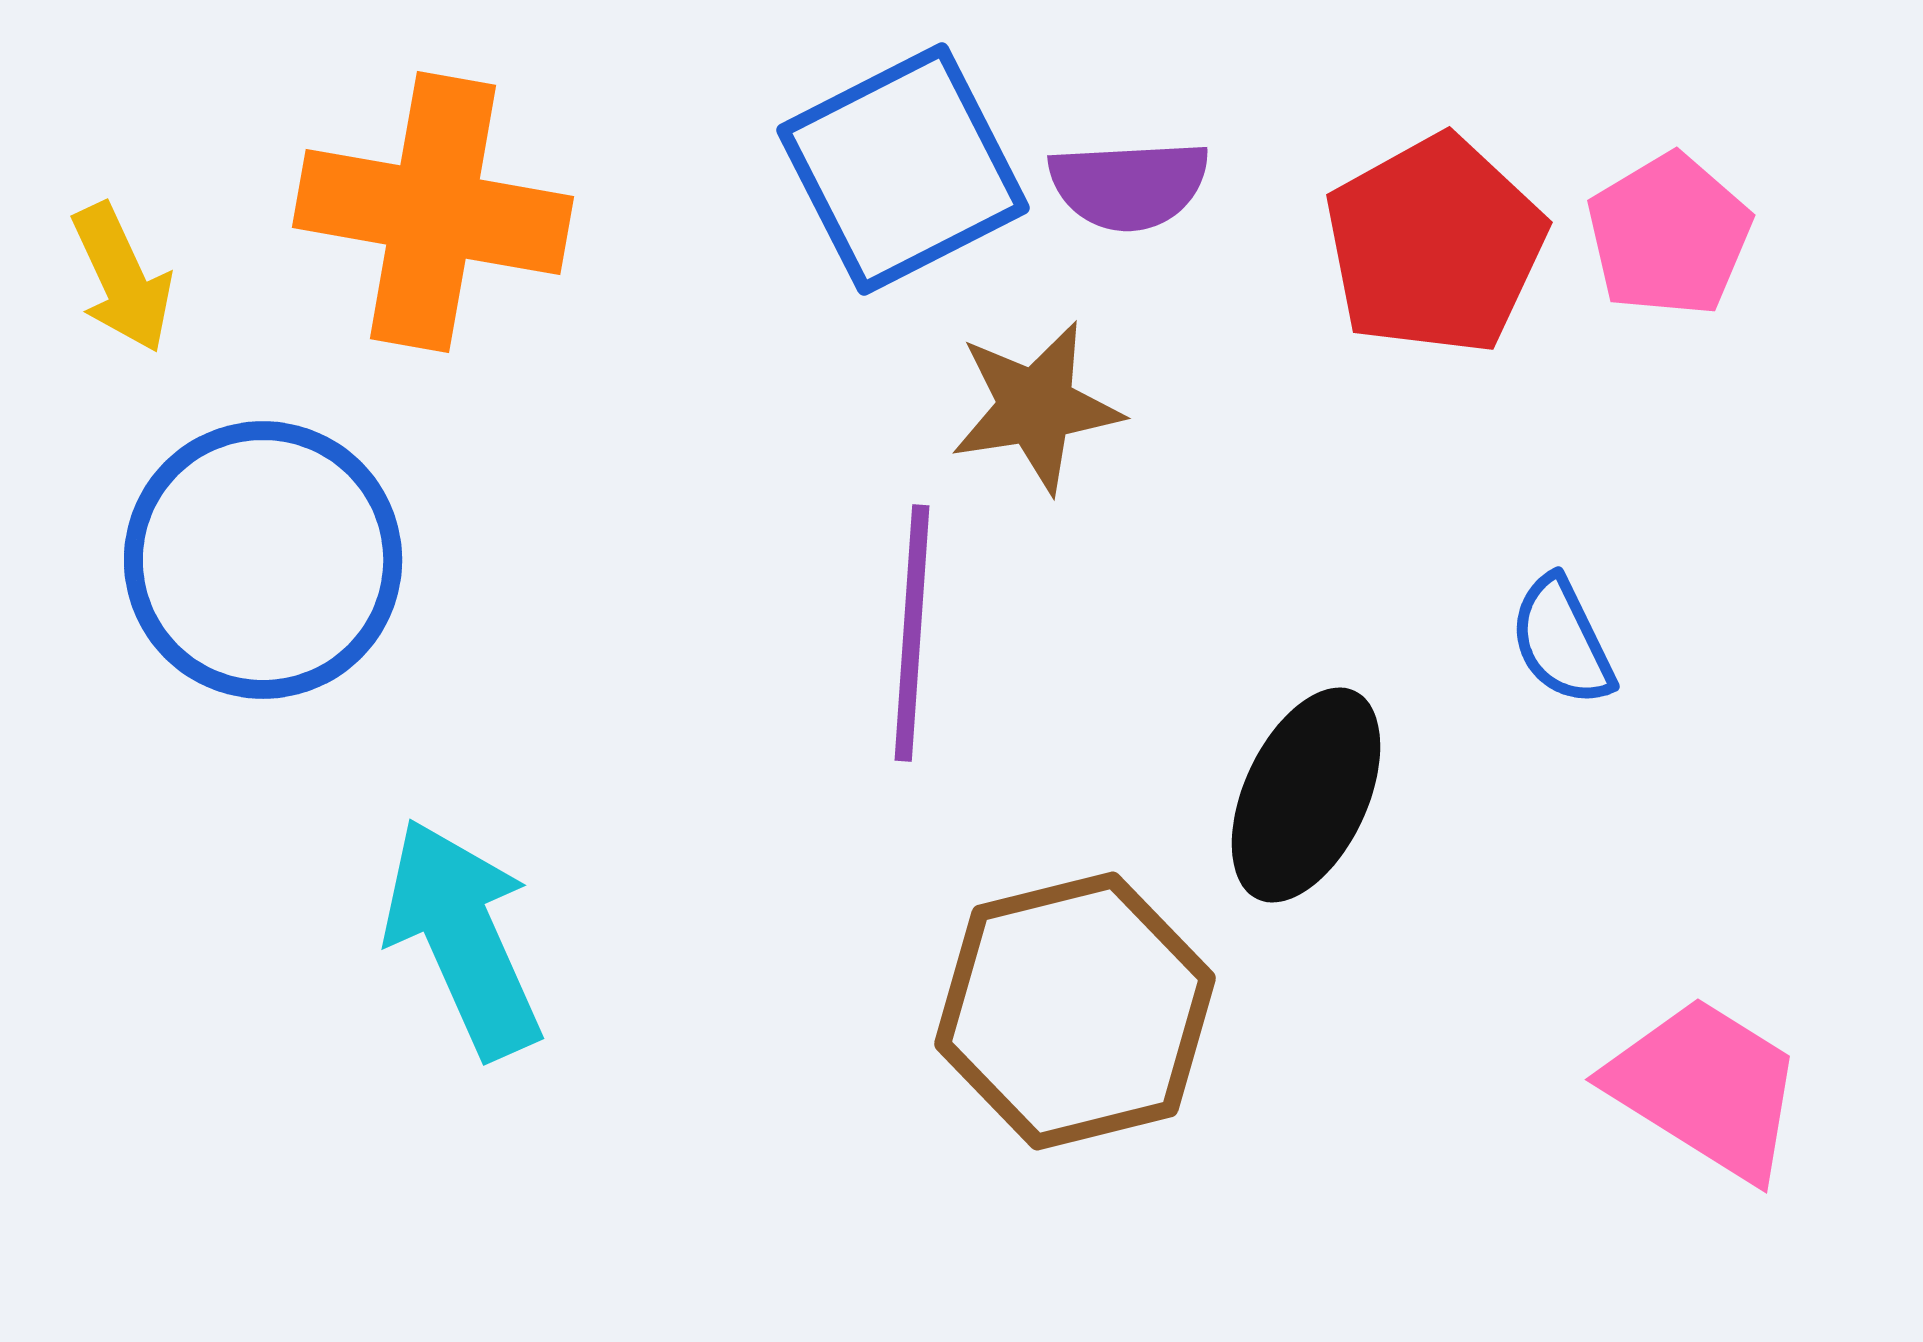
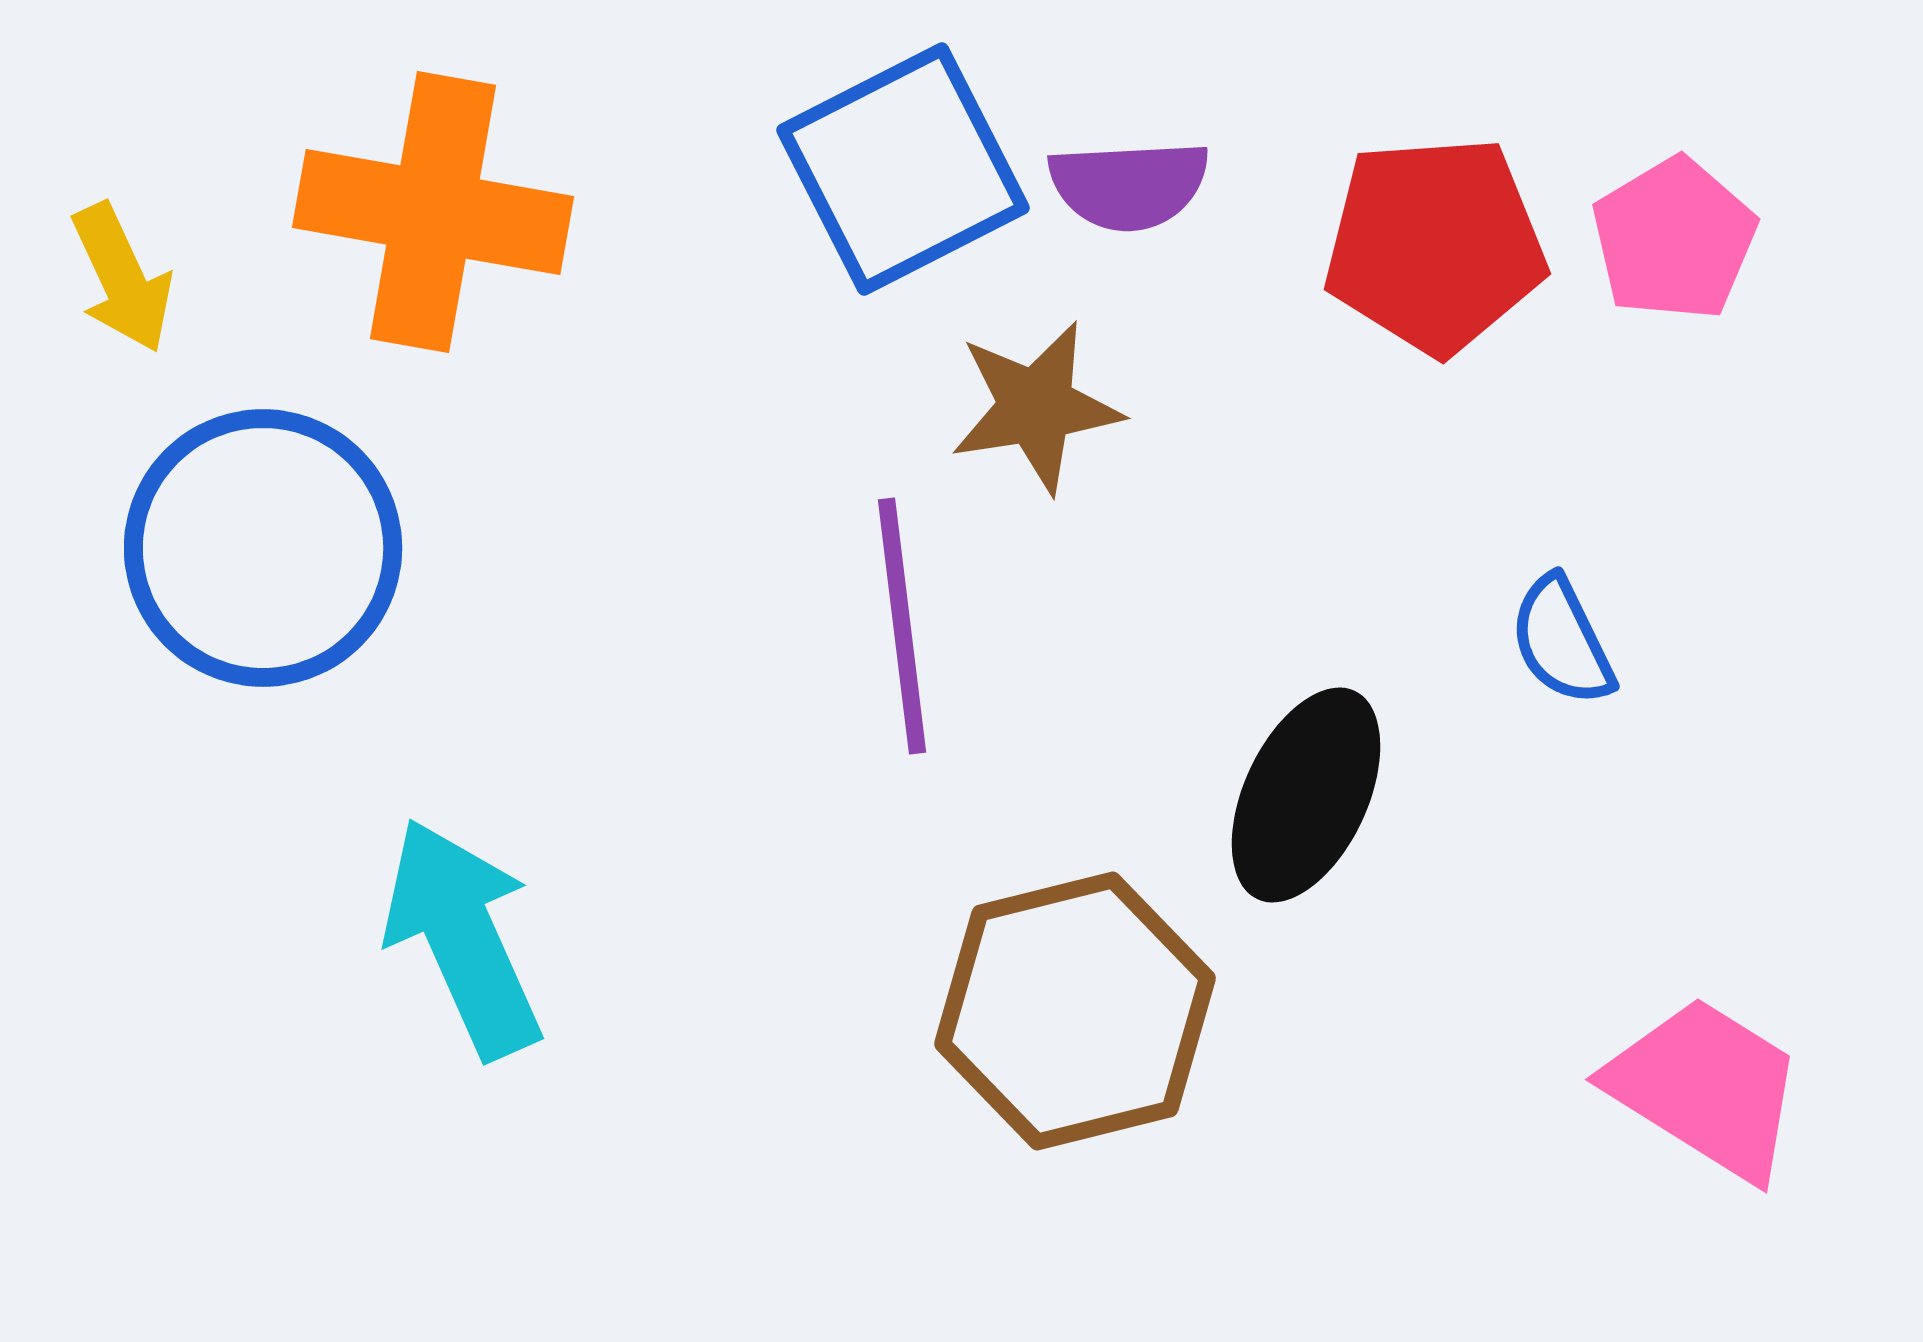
pink pentagon: moved 5 px right, 4 px down
red pentagon: rotated 25 degrees clockwise
blue circle: moved 12 px up
purple line: moved 10 px left, 7 px up; rotated 11 degrees counterclockwise
